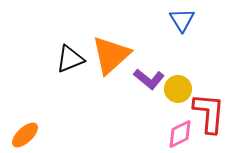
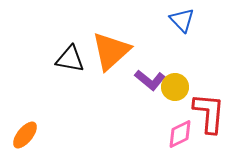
blue triangle: rotated 12 degrees counterclockwise
orange triangle: moved 4 px up
black triangle: rotated 32 degrees clockwise
purple L-shape: moved 1 px right, 1 px down
yellow circle: moved 3 px left, 2 px up
orange ellipse: rotated 8 degrees counterclockwise
